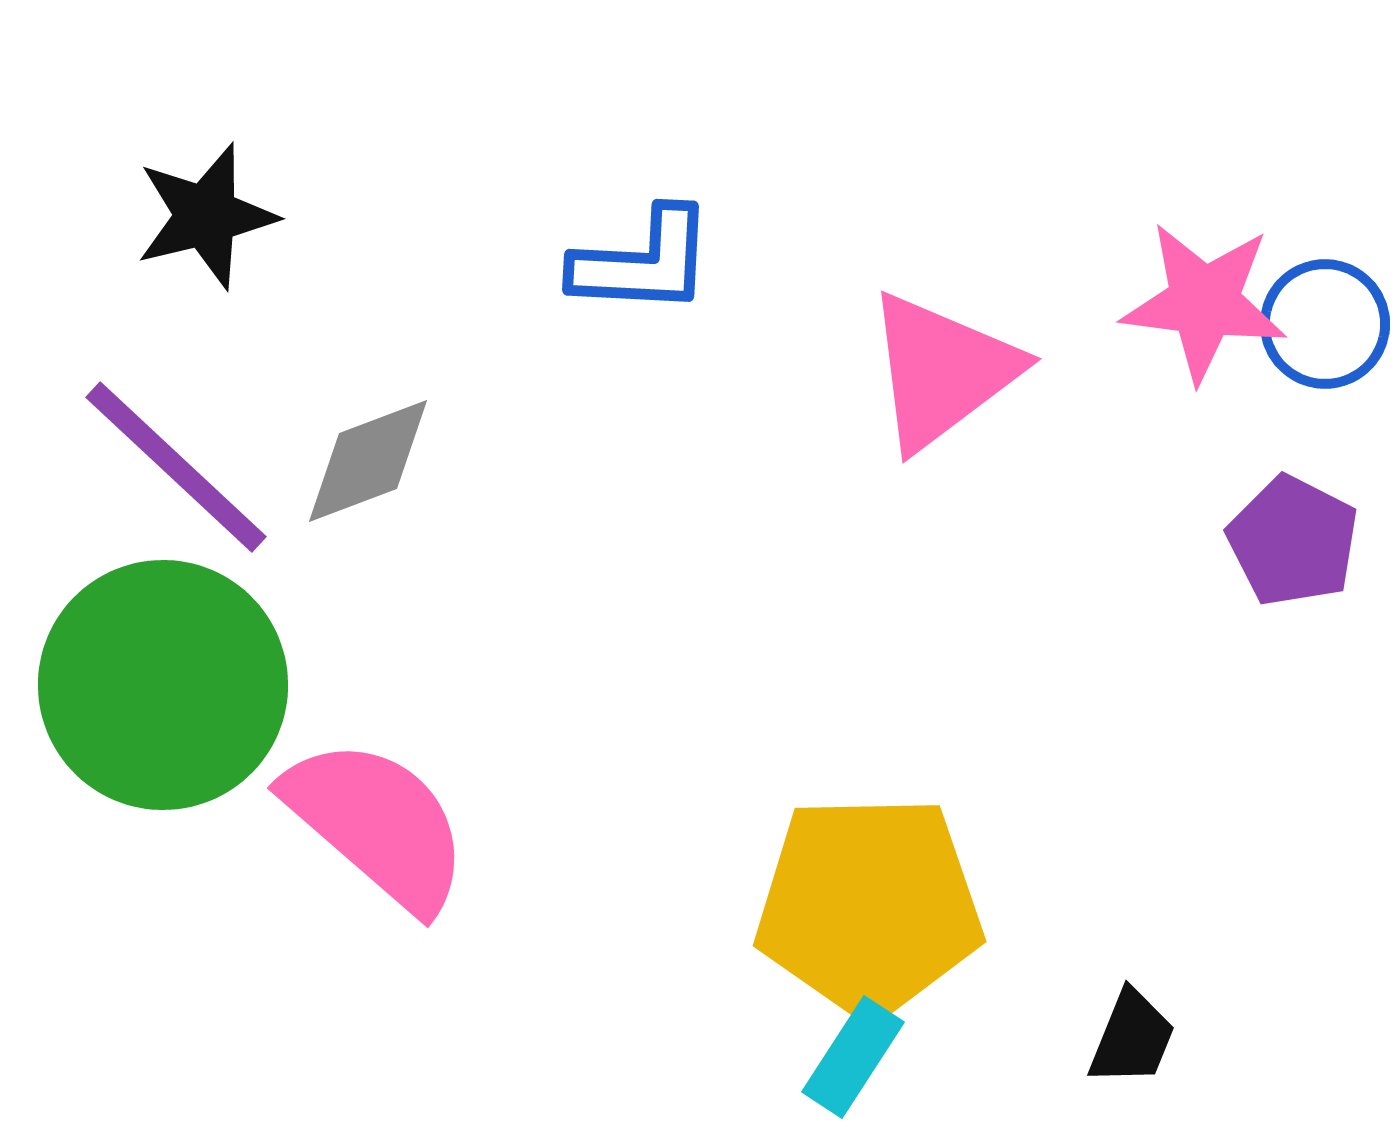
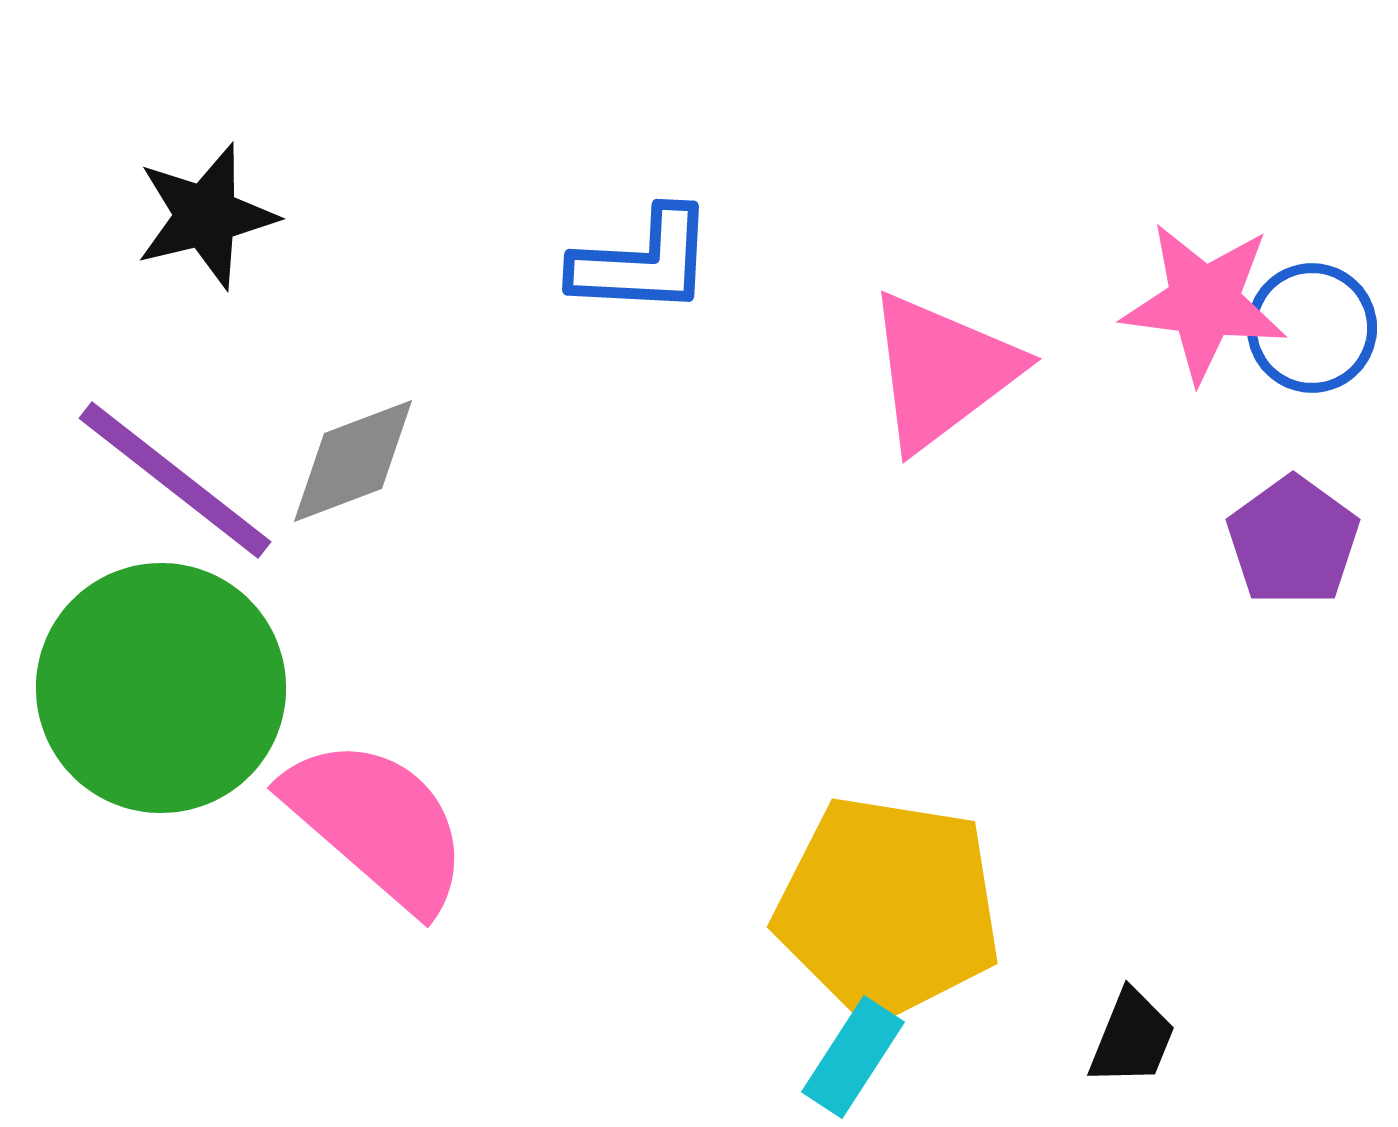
blue circle: moved 13 px left, 4 px down
gray diamond: moved 15 px left
purple line: moved 1 px left, 13 px down; rotated 5 degrees counterclockwise
purple pentagon: rotated 9 degrees clockwise
green circle: moved 2 px left, 3 px down
yellow pentagon: moved 19 px right, 2 px down; rotated 10 degrees clockwise
